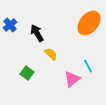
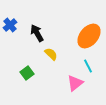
orange ellipse: moved 13 px down
green square: rotated 16 degrees clockwise
pink triangle: moved 3 px right, 4 px down
